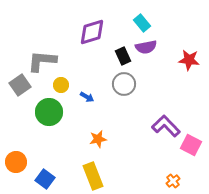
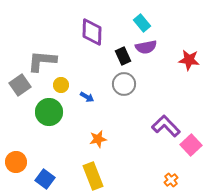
purple diamond: rotated 72 degrees counterclockwise
pink square: rotated 20 degrees clockwise
orange cross: moved 2 px left, 1 px up
